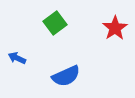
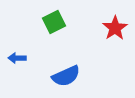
green square: moved 1 px left, 1 px up; rotated 10 degrees clockwise
blue arrow: rotated 24 degrees counterclockwise
